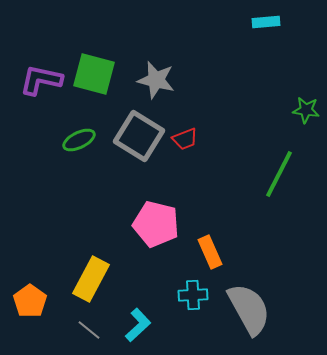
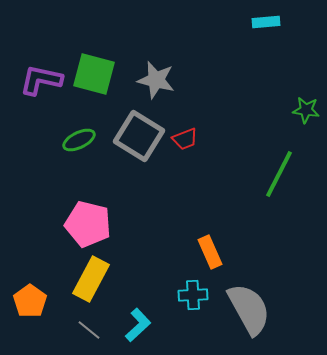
pink pentagon: moved 68 px left
